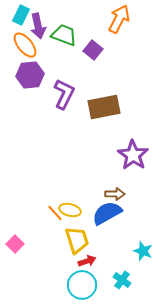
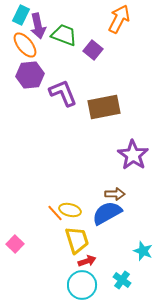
purple L-shape: moved 1 px left, 1 px up; rotated 48 degrees counterclockwise
